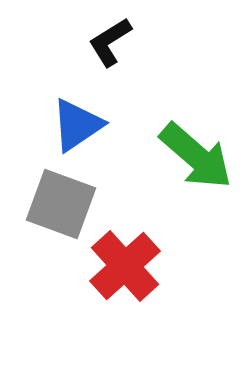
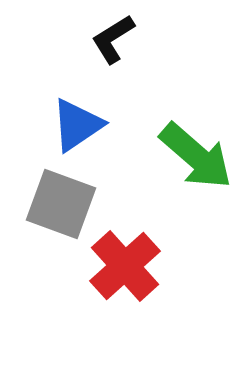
black L-shape: moved 3 px right, 3 px up
